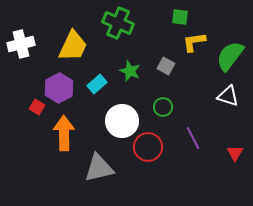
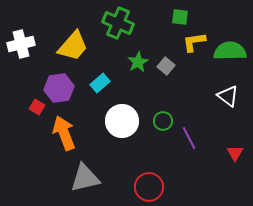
yellow trapezoid: rotated 16 degrees clockwise
green semicircle: moved 5 px up; rotated 52 degrees clockwise
gray square: rotated 12 degrees clockwise
green star: moved 8 px right, 9 px up; rotated 20 degrees clockwise
cyan rectangle: moved 3 px right, 1 px up
purple hexagon: rotated 20 degrees clockwise
white triangle: rotated 20 degrees clockwise
green circle: moved 14 px down
orange arrow: rotated 20 degrees counterclockwise
purple line: moved 4 px left
red circle: moved 1 px right, 40 px down
gray triangle: moved 14 px left, 10 px down
